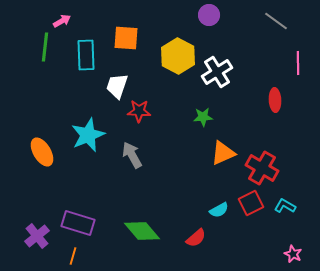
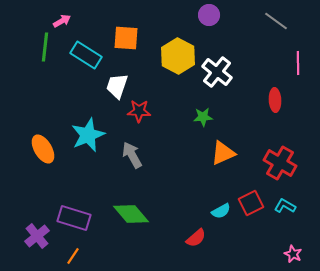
cyan rectangle: rotated 56 degrees counterclockwise
white cross: rotated 20 degrees counterclockwise
orange ellipse: moved 1 px right, 3 px up
red cross: moved 18 px right, 5 px up
cyan semicircle: moved 2 px right, 1 px down
purple rectangle: moved 4 px left, 5 px up
green diamond: moved 11 px left, 17 px up
orange line: rotated 18 degrees clockwise
